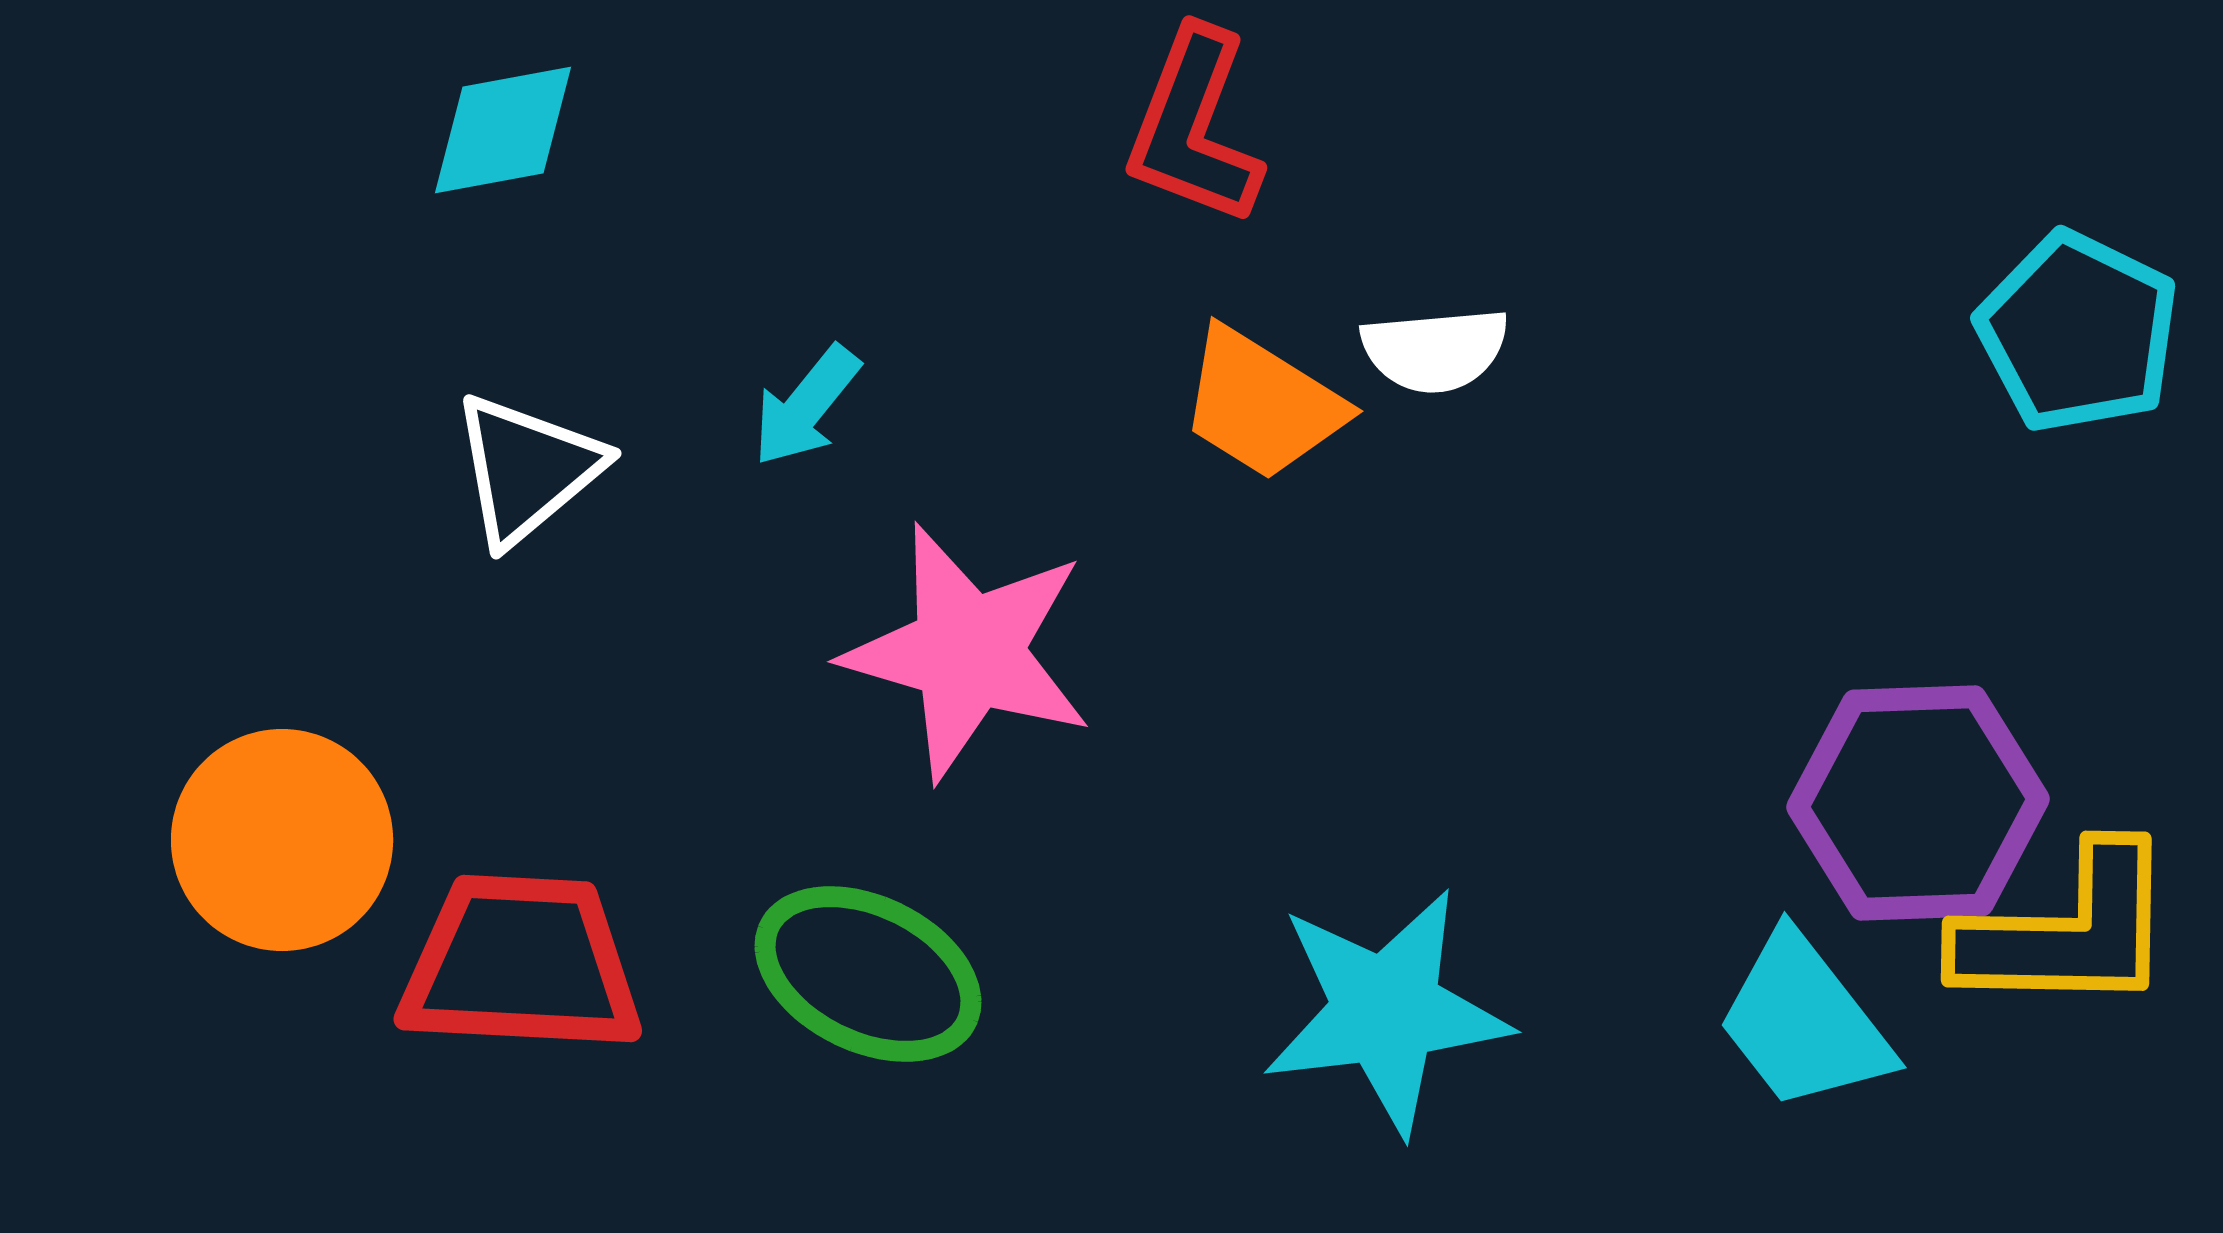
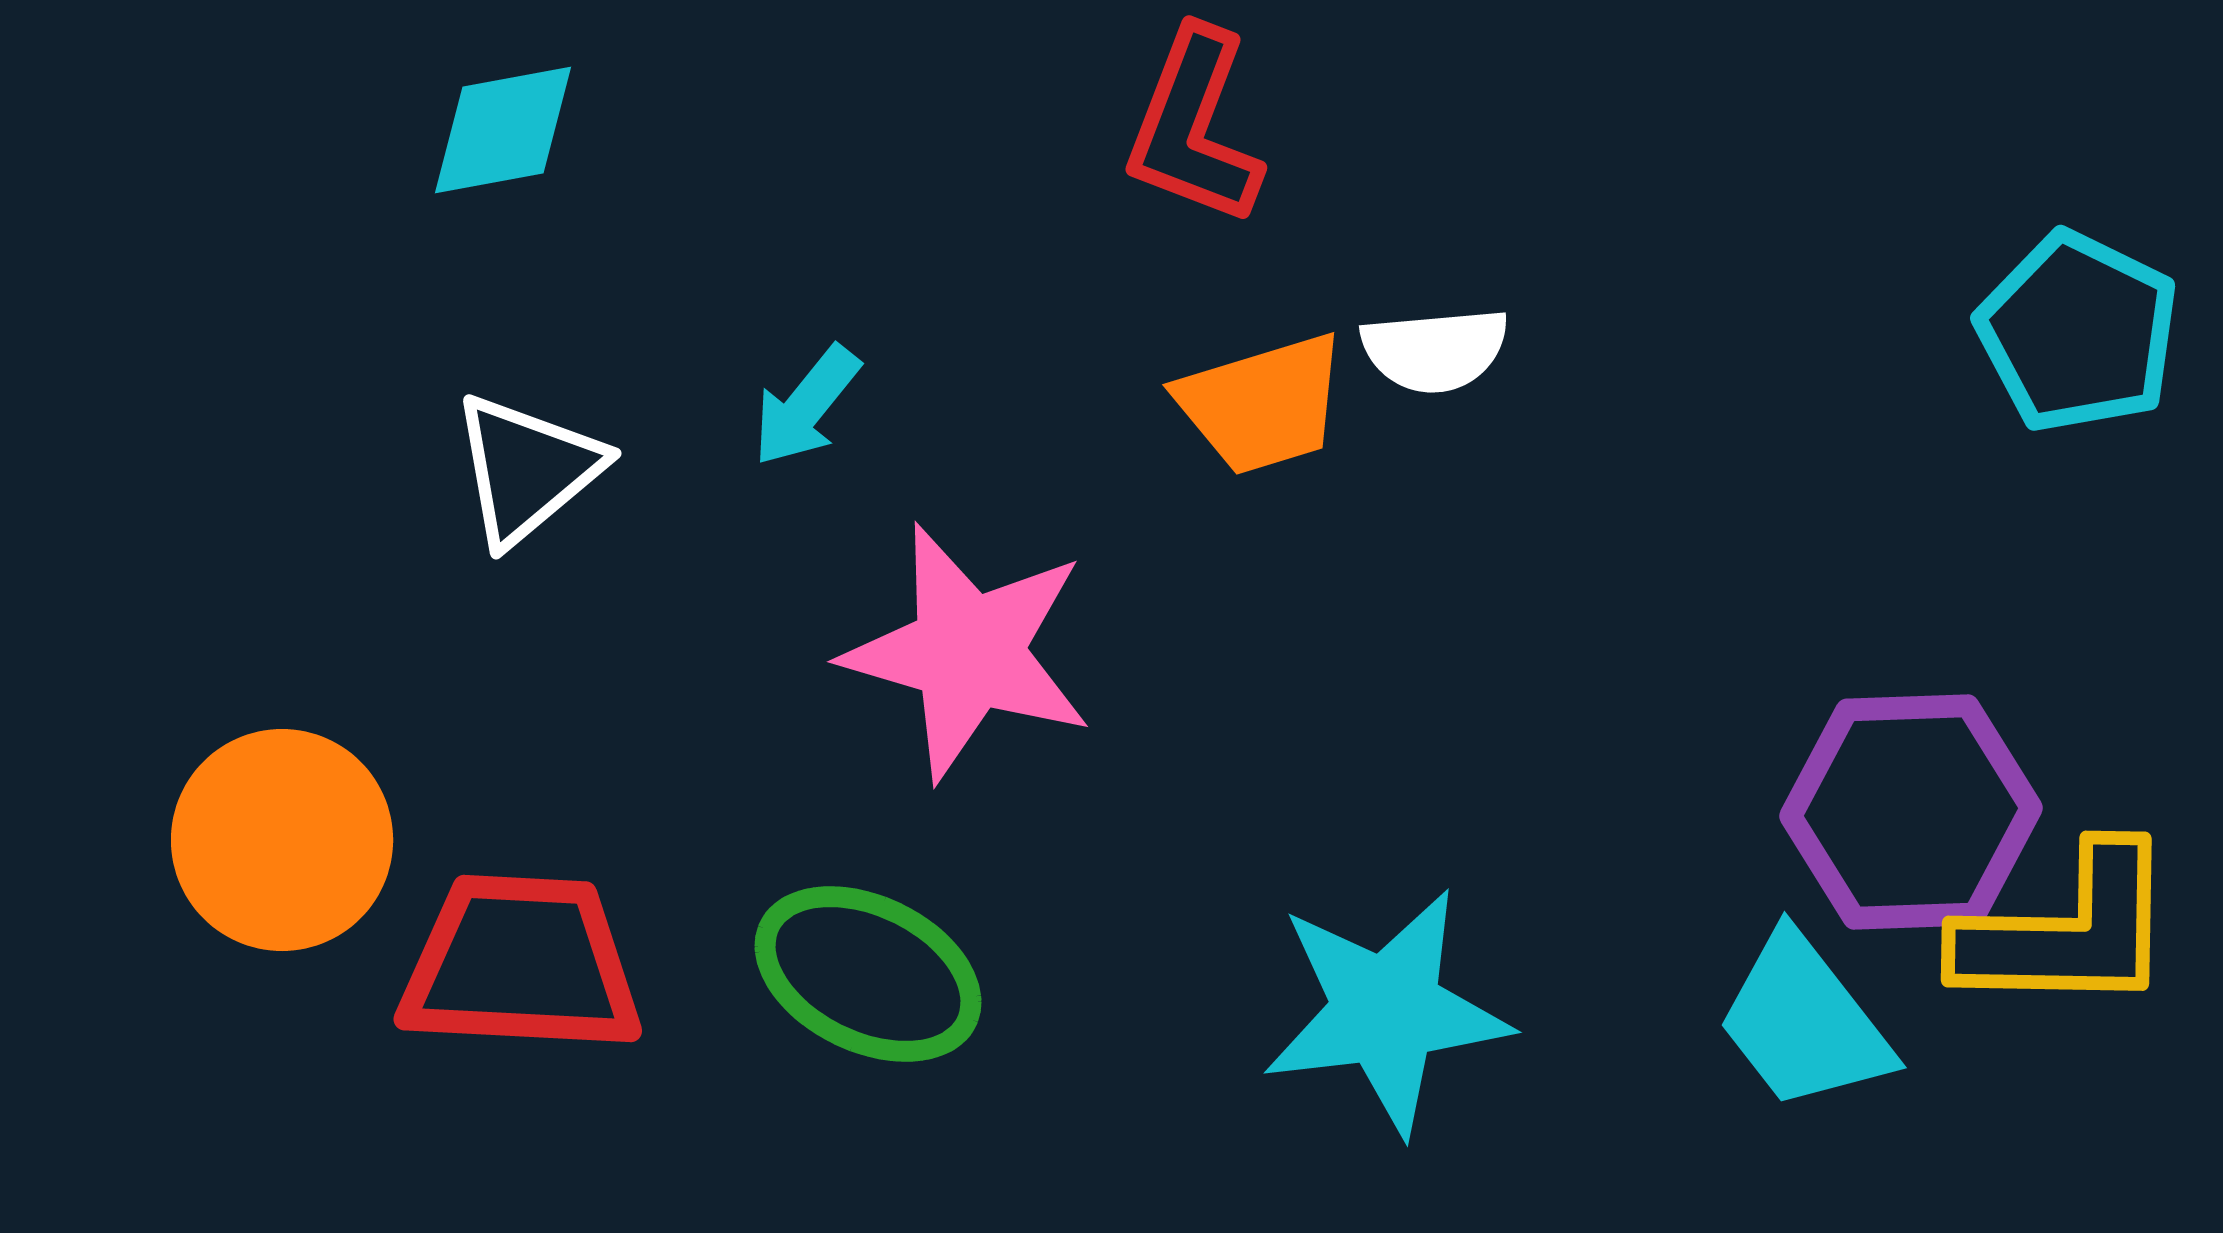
orange trapezoid: rotated 49 degrees counterclockwise
purple hexagon: moved 7 px left, 9 px down
